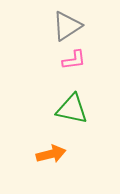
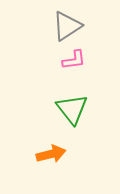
green triangle: rotated 40 degrees clockwise
